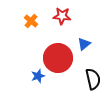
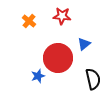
orange cross: moved 2 px left
